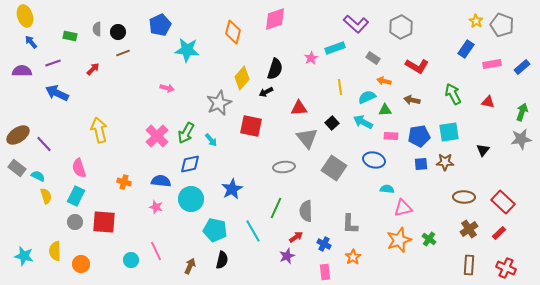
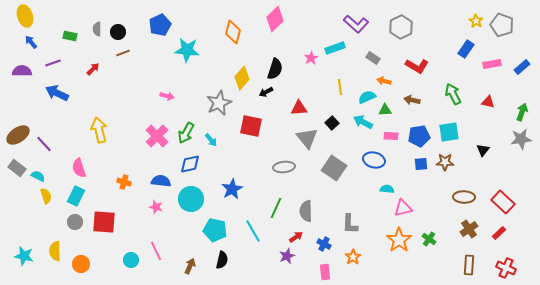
pink diamond at (275, 19): rotated 25 degrees counterclockwise
pink arrow at (167, 88): moved 8 px down
orange star at (399, 240): rotated 15 degrees counterclockwise
